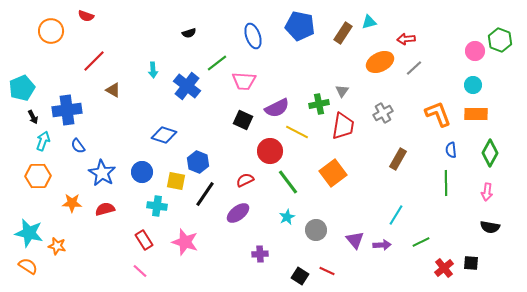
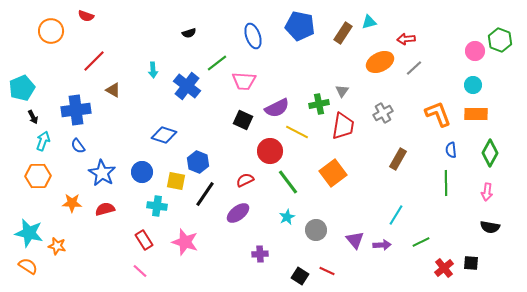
blue cross at (67, 110): moved 9 px right
